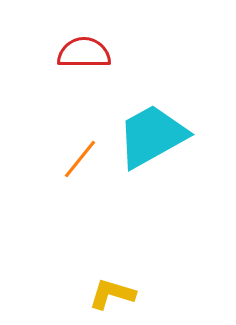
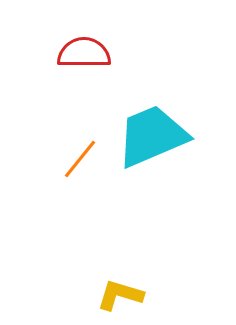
cyan trapezoid: rotated 6 degrees clockwise
yellow L-shape: moved 8 px right, 1 px down
